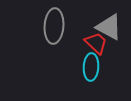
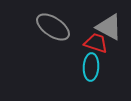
gray ellipse: moved 1 px left, 1 px down; rotated 60 degrees counterclockwise
red trapezoid: rotated 25 degrees counterclockwise
